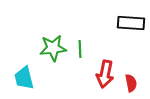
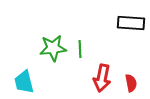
red arrow: moved 3 px left, 4 px down
cyan trapezoid: moved 4 px down
